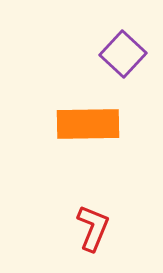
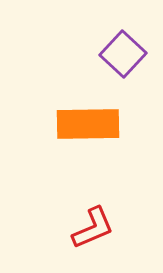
red L-shape: rotated 45 degrees clockwise
